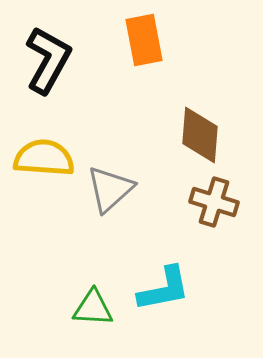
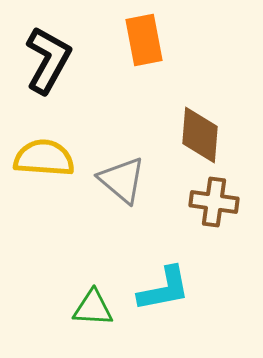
gray triangle: moved 12 px right, 9 px up; rotated 38 degrees counterclockwise
brown cross: rotated 9 degrees counterclockwise
